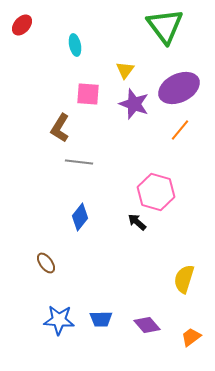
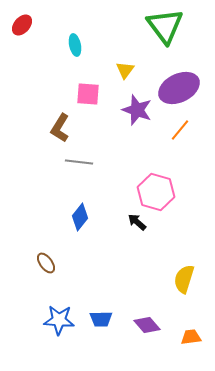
purple star: moved 3 px right, 6 px down
orange trapezoid: rotated 30 degrees clockwise
